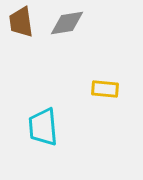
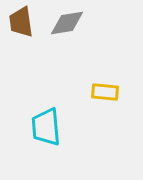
yellow rectangle: moved 3 px down
cyan trapezoid: moved 3 px right
